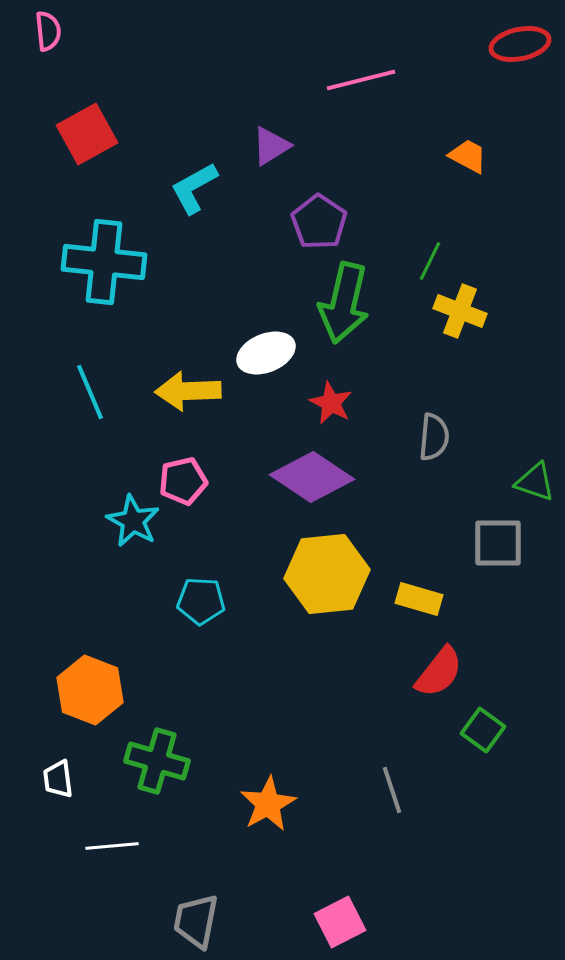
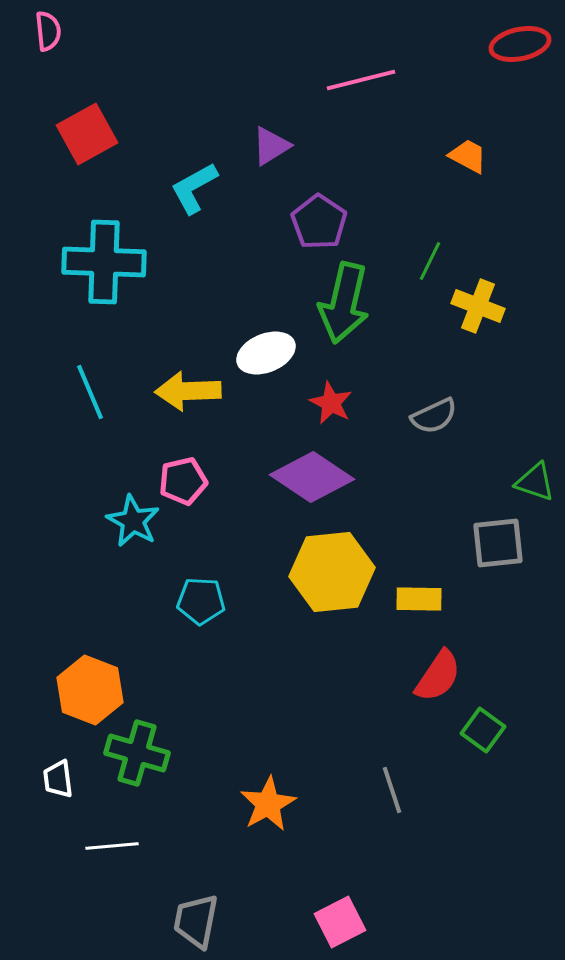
cyan cross: rotated 4 degrees counterclockwise
yellow cross: moved 18 px right, 5 px up
gray semicircle: moved 21 px up; rotated 60 degrees clockwise
gray square: rotated 6 degrees counterclockwise
yellow hexagon: moved 5 px right, 2 px up
yellow rectangle: rotated 15 degrees counterclockwise
red semicircle: moved 1 px left, 4 px down; rotated 4 degrees counterclockwise
green cross: moved 20 px left, 8 px up
